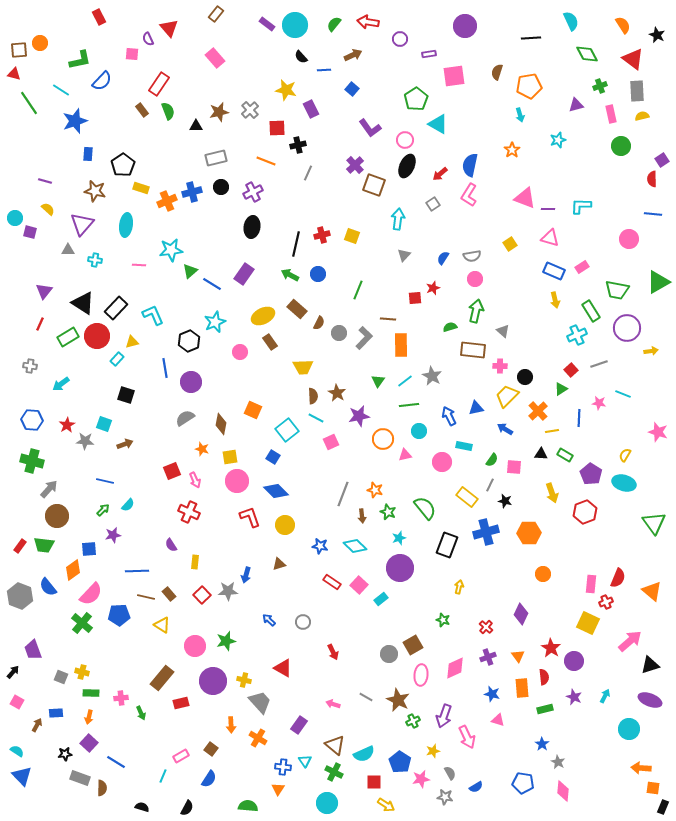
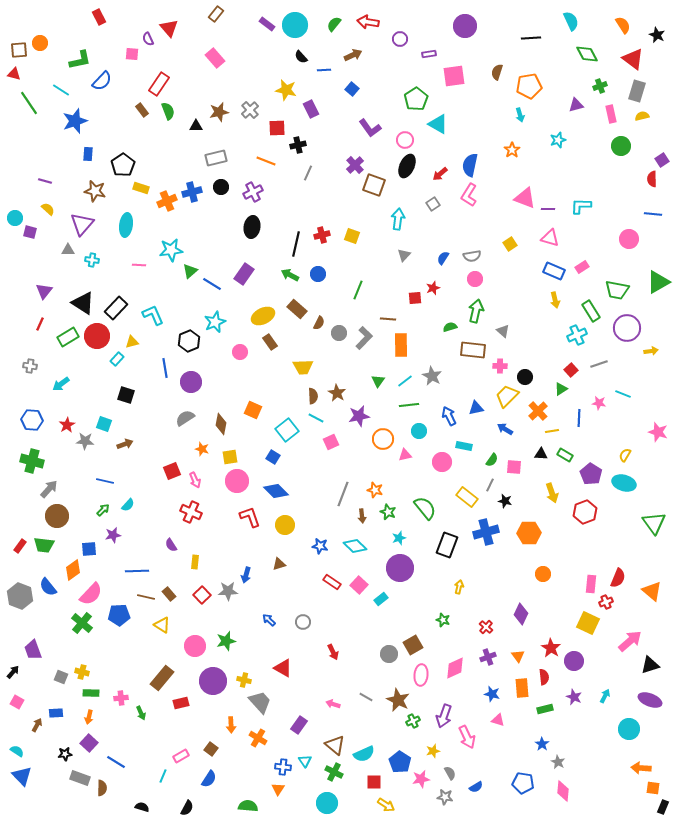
gray rectangle at (637, 91): rotated 20 degrees clockwise
cyan cross at (95, 260): moved 3 px left
red cross at (189, 512): moved 2 px right
